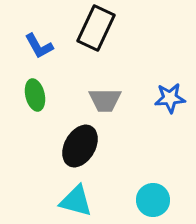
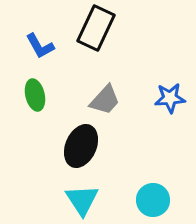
blue L-shape: moved 1 px right
gray trapezoid: rotated 48 degrees counterclockwise
black ellipse: moved 1 px right; rotated 6 degrees counterclockwise
cyan triangle: moved 6 px right, 1 px up; rotated 42 degrees clockwise
